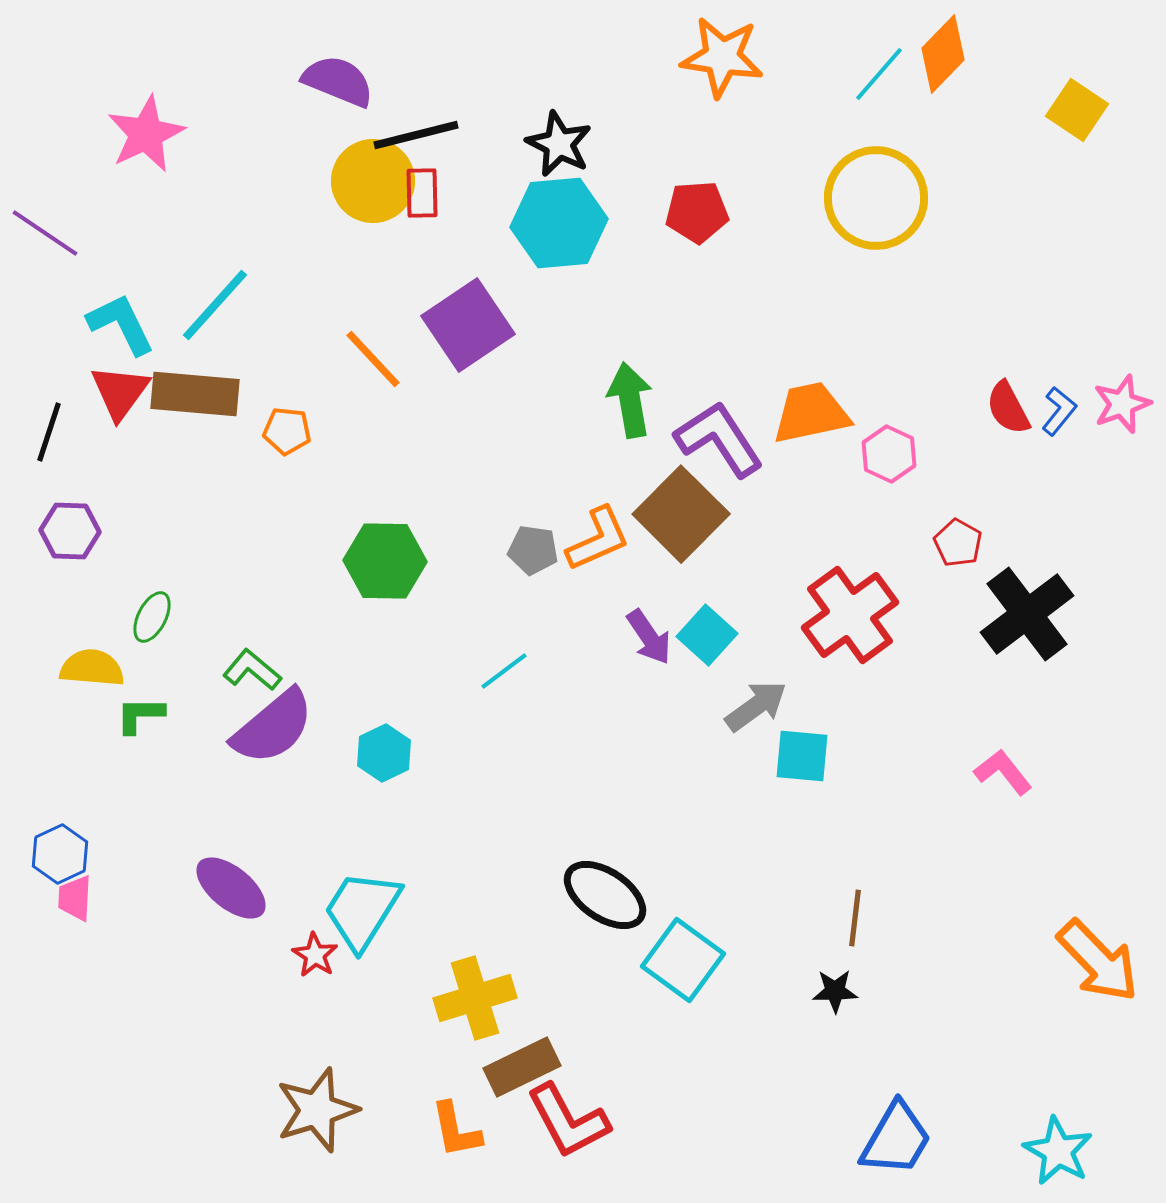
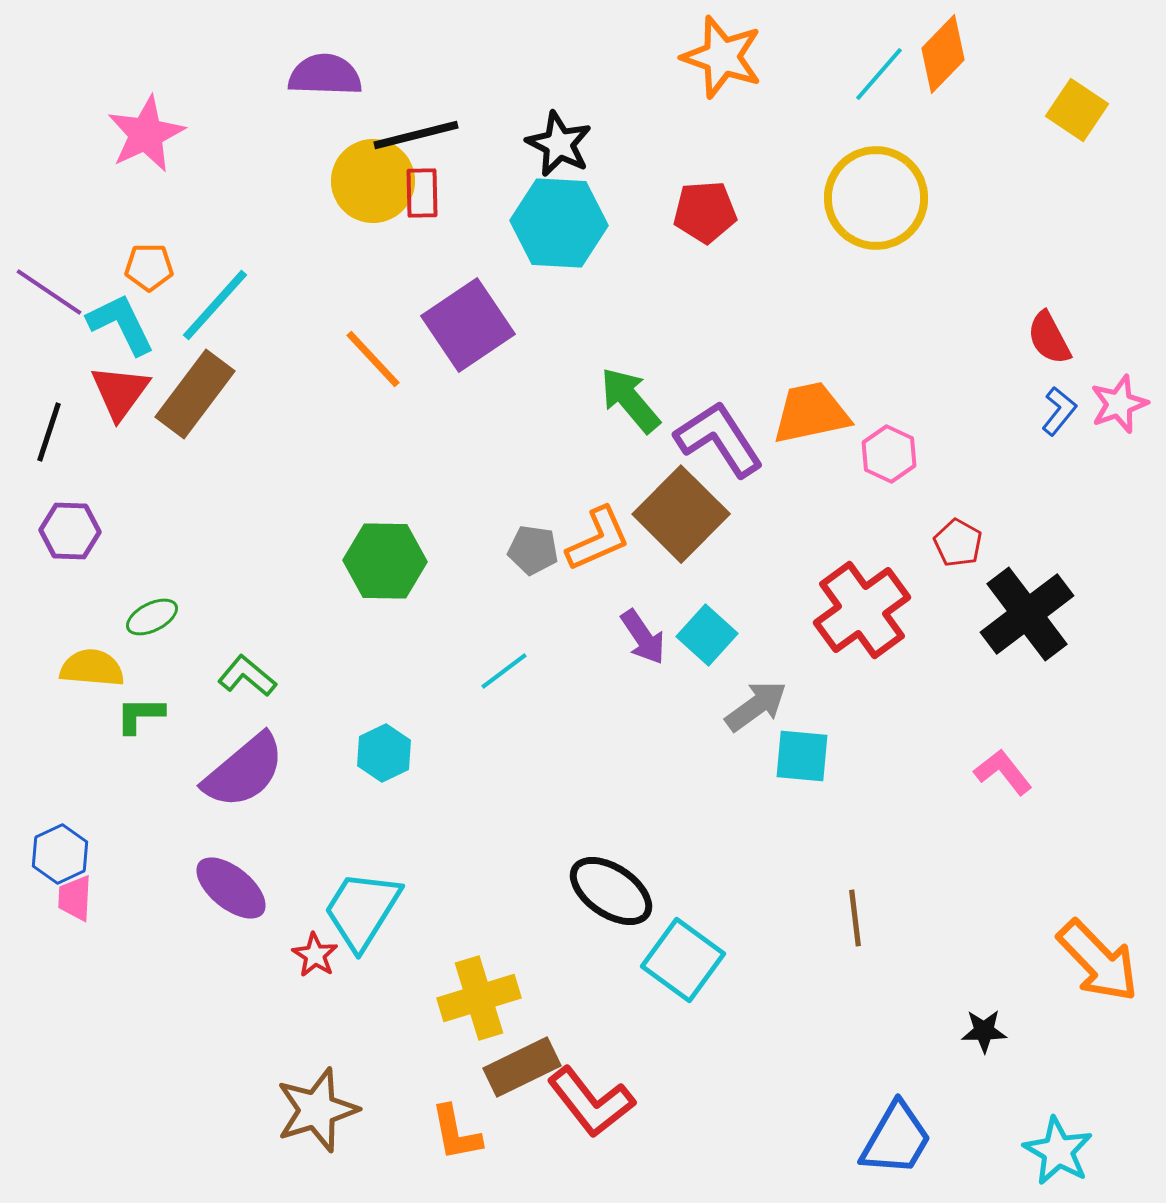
orange star at (722, 57): rotated 10 degrees clockwise
purple semicircle at (338, 81): moved 13 px left, 6 px up; rotated 20 degrees counterclockwise
red pentagon at (697, 212): moved 8 px right
cyan hexagon at (559, 223): rotated 8 degrees clockwise
purple line at (45, 233): moved 4 px right, 59 px down
brown rectangle at (195, 394): rotated 58 degrees counterclockwise
green arrow at (630, 400): rotated 30 degrees counterclockwise
pink star at (1122, 404): moved 3 px left
red semicircle at (1008, 408): moved 41 px right, 70 px up
orange pentagon at (287, 431): moved 138 px left, 164 px up; rotated 6 degrees counterclockwise
red cross at (850, 615): moved 12 px right, 5 px up
green ellipse at (152, 617): rotated 36 degrees clockwise
purple arrow at (649, 637): moved 6 px left
green L-shape at (252, 670): moved 5 px left, 6 px down
purple semicircle at (273, 727): moved 29 px left, 44 px down
black ellipse at (605, 895): moved 6 px right, 4 px up
brown line at (855, 918): rotated 14 degrees counterclockwise
black star at (835, 991): moved 149 px right, 40 px down
yellow cross at (475, 998): moved 4 px right
red L-shape at (568, 1121): moved 23 px right, 19 px up; rotated 10 degrees counterclockwise
orange L-shape at (456, 1130): moved 3 px down
